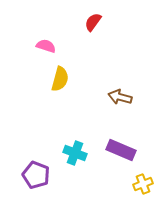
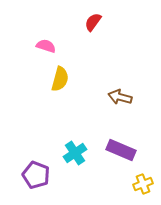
cyan cross: rotated 35 degrees clockwise
